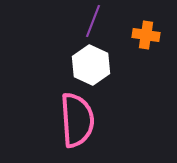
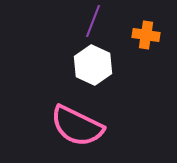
white hexagon: moved 2 px right
pink semicircle: moved 6 px down; rotated 120 degrees clockwise
